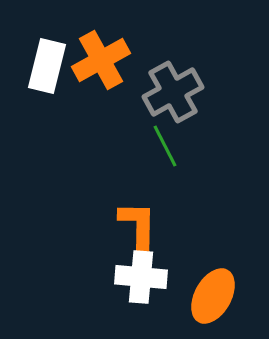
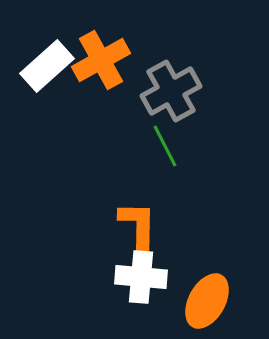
white rectangle: rotated 34 degrees clockwise
gray cross: moved 2 px left, 1 px up
orange ellipse: moved 6 px left, 5 px down
